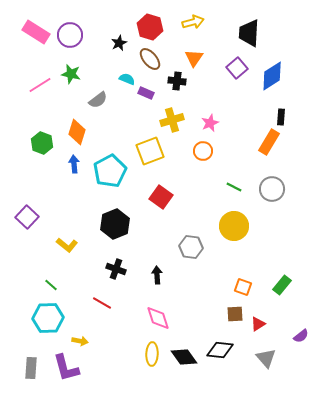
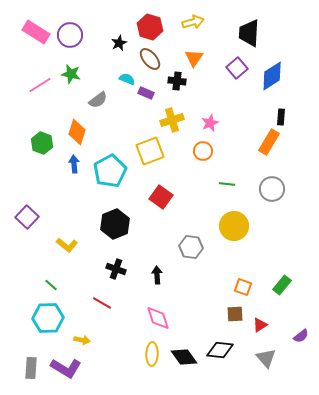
green line at (234, 187): moved 7 px left, 3 px up; rotated 21 degrees counterclockwise
red triangle at (258, 324): moved 2 px right, 1 px down
yellow arrow at (80, 341): moved 2 px right, 1 px up
purple L-shape at (66, 368): rotated 44 degrees counterclockwise
